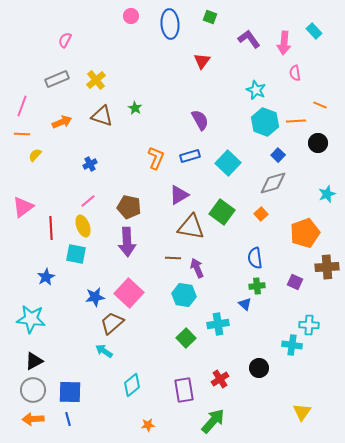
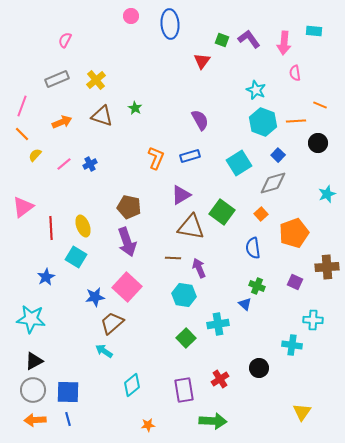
green square at (210, 17): moved 12 px right, 23 px down
cyan rectangle at (314, 31): rotated 42 degrees counterclockwise
cyan hexagon at (265, 122): moved 2 px left
orange line at (22, 134): rotated 42 degrees clockwise
cyan square at (228, 163): moved 11 px right; rotated 15 degrees clockwise
purple triangle at (179, 195): moved 2 px right
pink line at (88, 201): moved 24 px left, 37 px up
orange pentagon at (305, 233): moved 11 px left
purple arrow at (127, 242): rotated 16 degrees counterclockwise
cyan square at (76, 254): moved 3 px down; rotated 20 degrees clockwise
blue semicircle at (255, 258): moved 2 px left, 10 px up
purple arrow at (197, 268): moved 2 px right
green cross at (257, 286): rotated 28 degrees clockwise
pink square at (129, 293): moved 2 px left, 6 px up
cyan cross at (309, 325): moved 4 px right, 5 px up
blue square at (70, 392): moved 2 px left
orange arrow at (33, 419): moved 2 px right, 1 px down
green arrow at (213, 421): rotated 52 degrees clockwise
